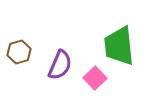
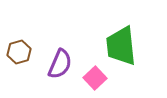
green trapezoid: moved 2 px right
purple semicircle: moved 1 px up
